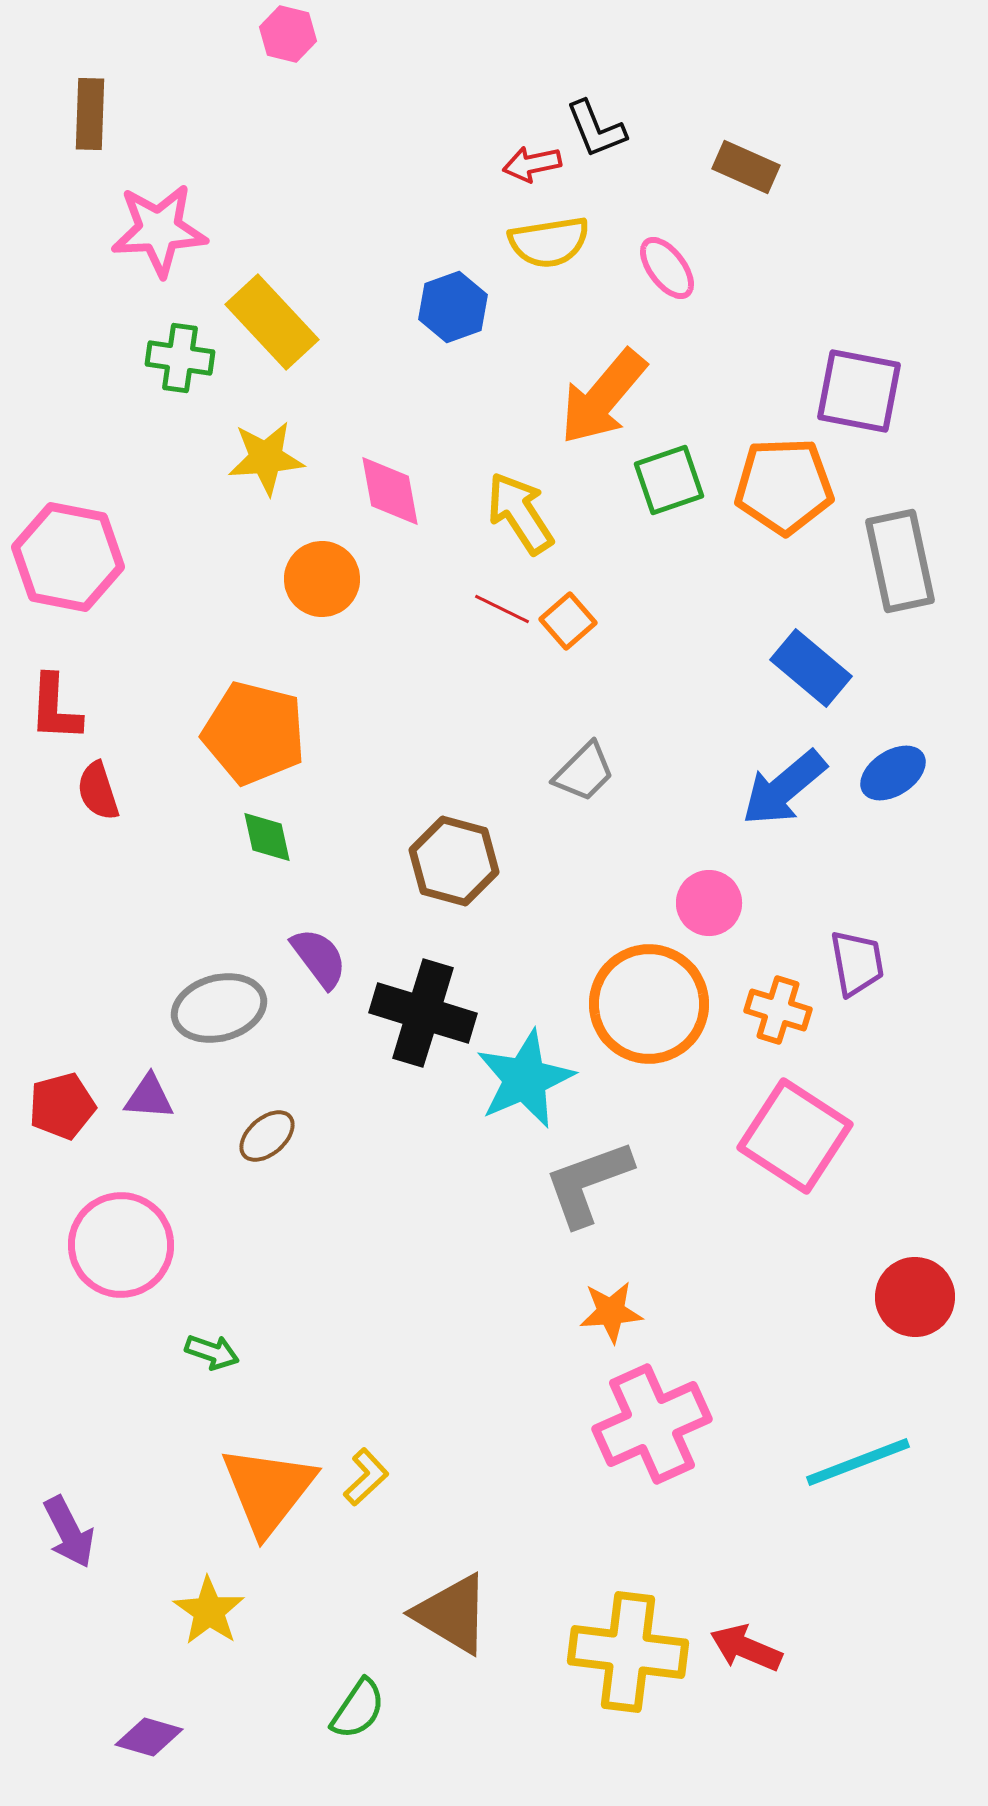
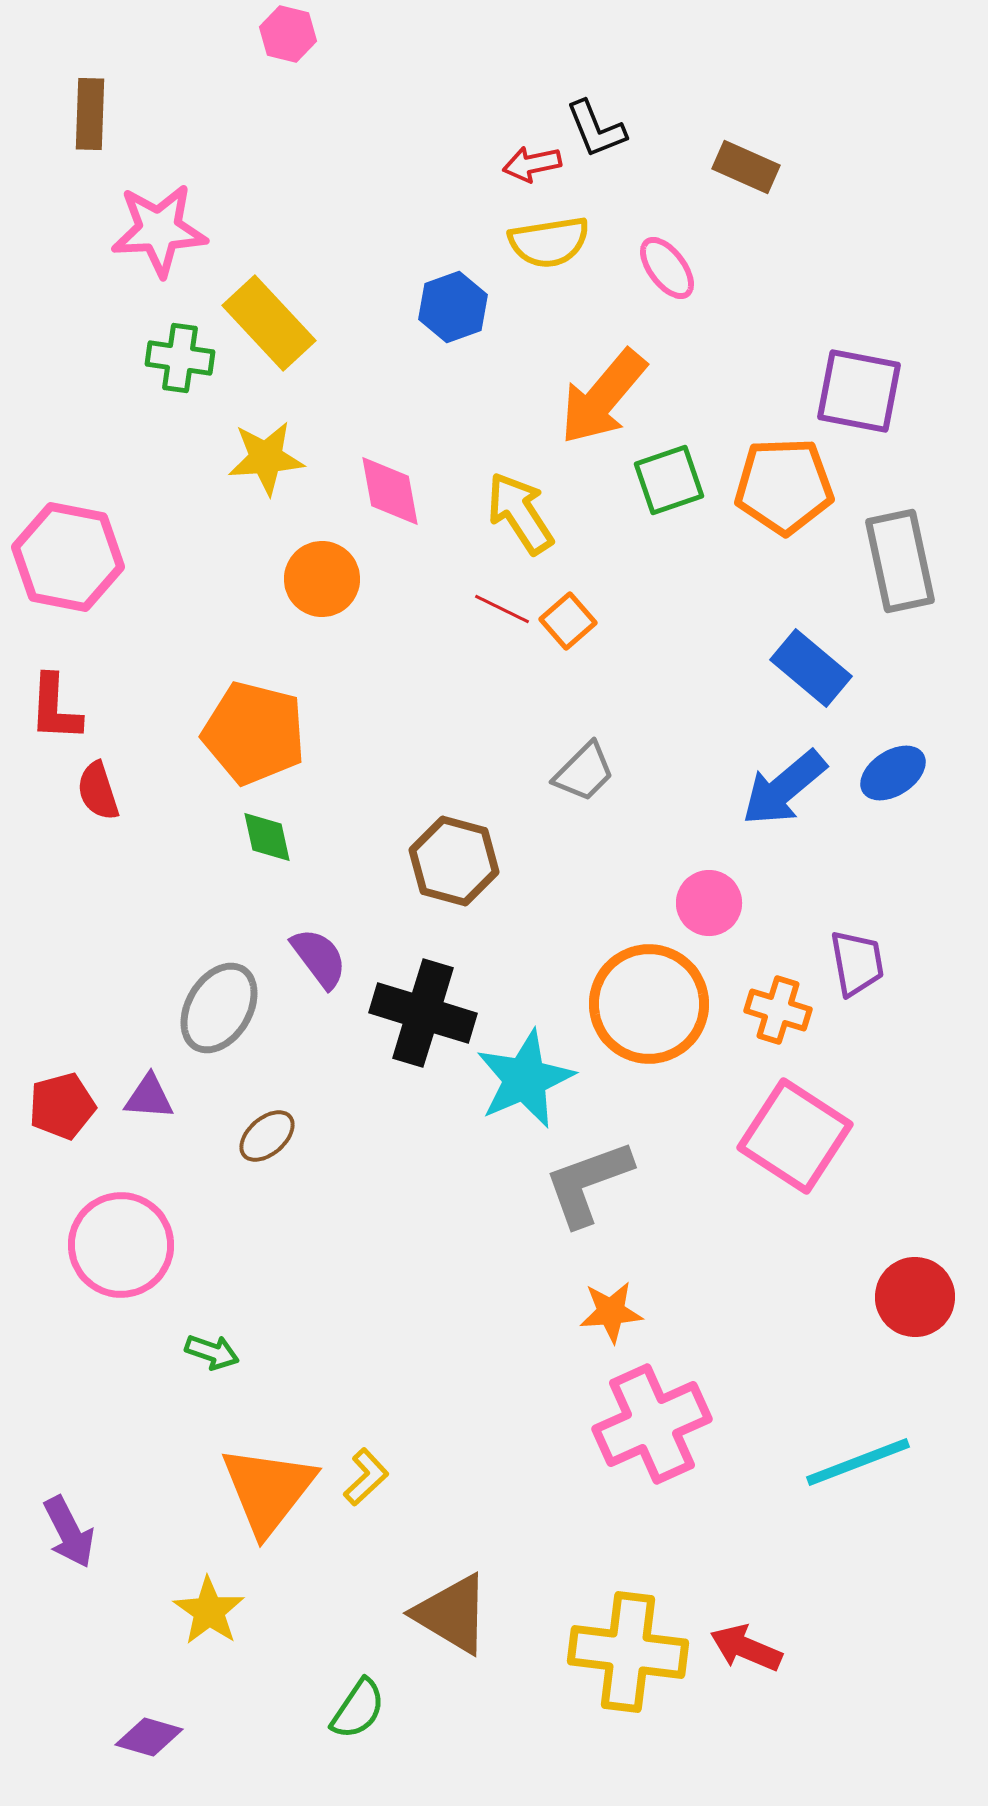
yellow rectangle at (272, 322): moved 3 px left, 1 px down
gray ellipse at (219, 1008): rotated 44 degrees counterclockwise
